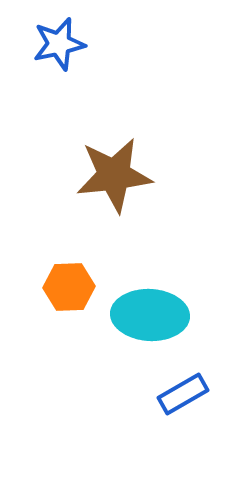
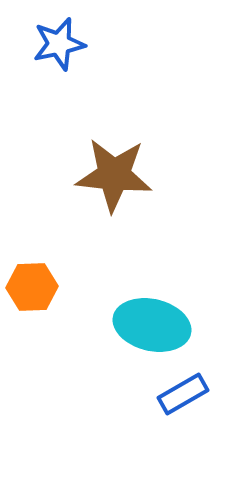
brown star: rotated 12 degrees clockwise
orange hexagon: moved 37 px left
cyan ellipse: moved 2 px right, 10 px down; rotated 10 degrees clockwise
